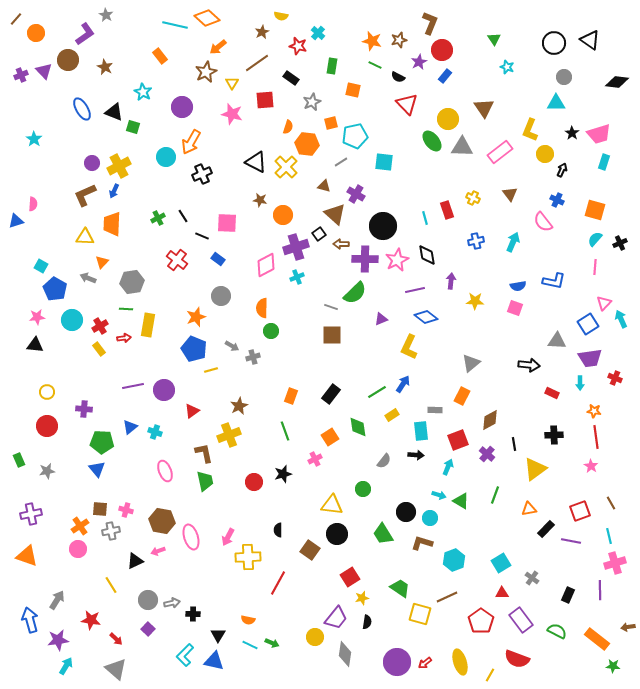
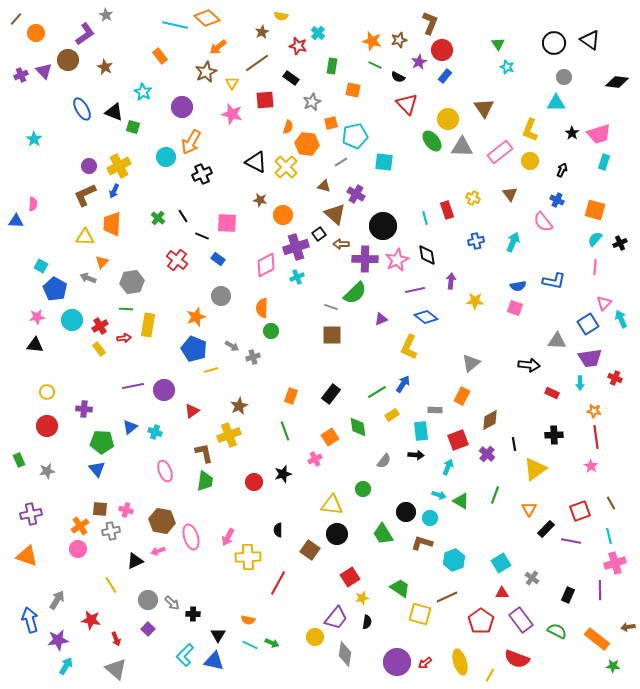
green triangle at (494, 39): moved 4 px right, 5 px down
yellow circle at (545, 154): moved 15 px left, 7 px down
purple circle at (92, 163): moved 3 px left, 3 px down
green cross at (158, 218): rotated 24 degrees counterclockwise
blue triangle at (16, 221): rotated 21 degrees clockwise
green trapezoid at (205, 481): rotated 20 degrees clockwise
orange triangle at (529, 509): rotated 49 degrees counterclockwise
gray arrow at (172, 603): rotated 56 degrees clockwise
red arrow at (116, 639): rotated 24 degrees clockwise
